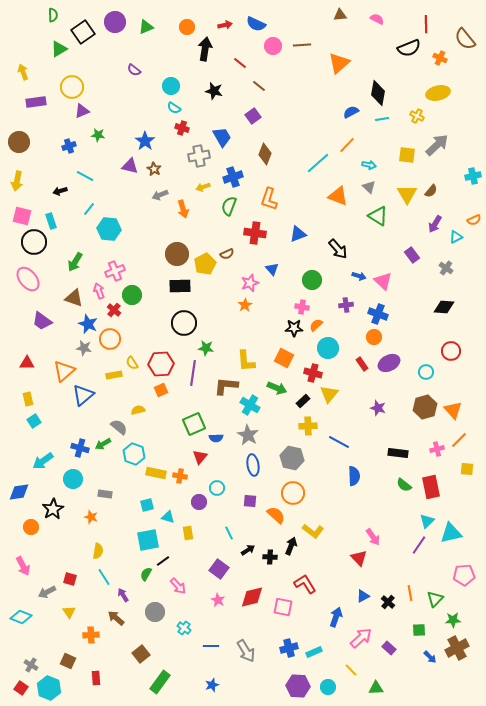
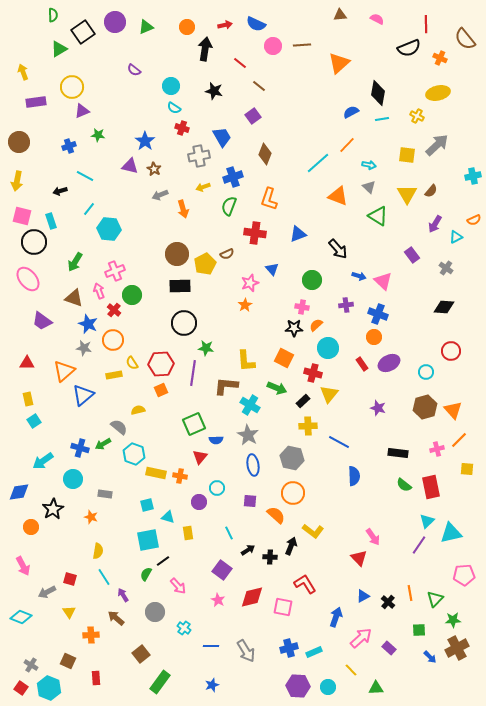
orange circle at (110, 339): moved 3 px right, 1 px down
blue semicircle at (216, 438): moved 2 px down
purple square at (219, 569): moved 3 px right, 1 px down
